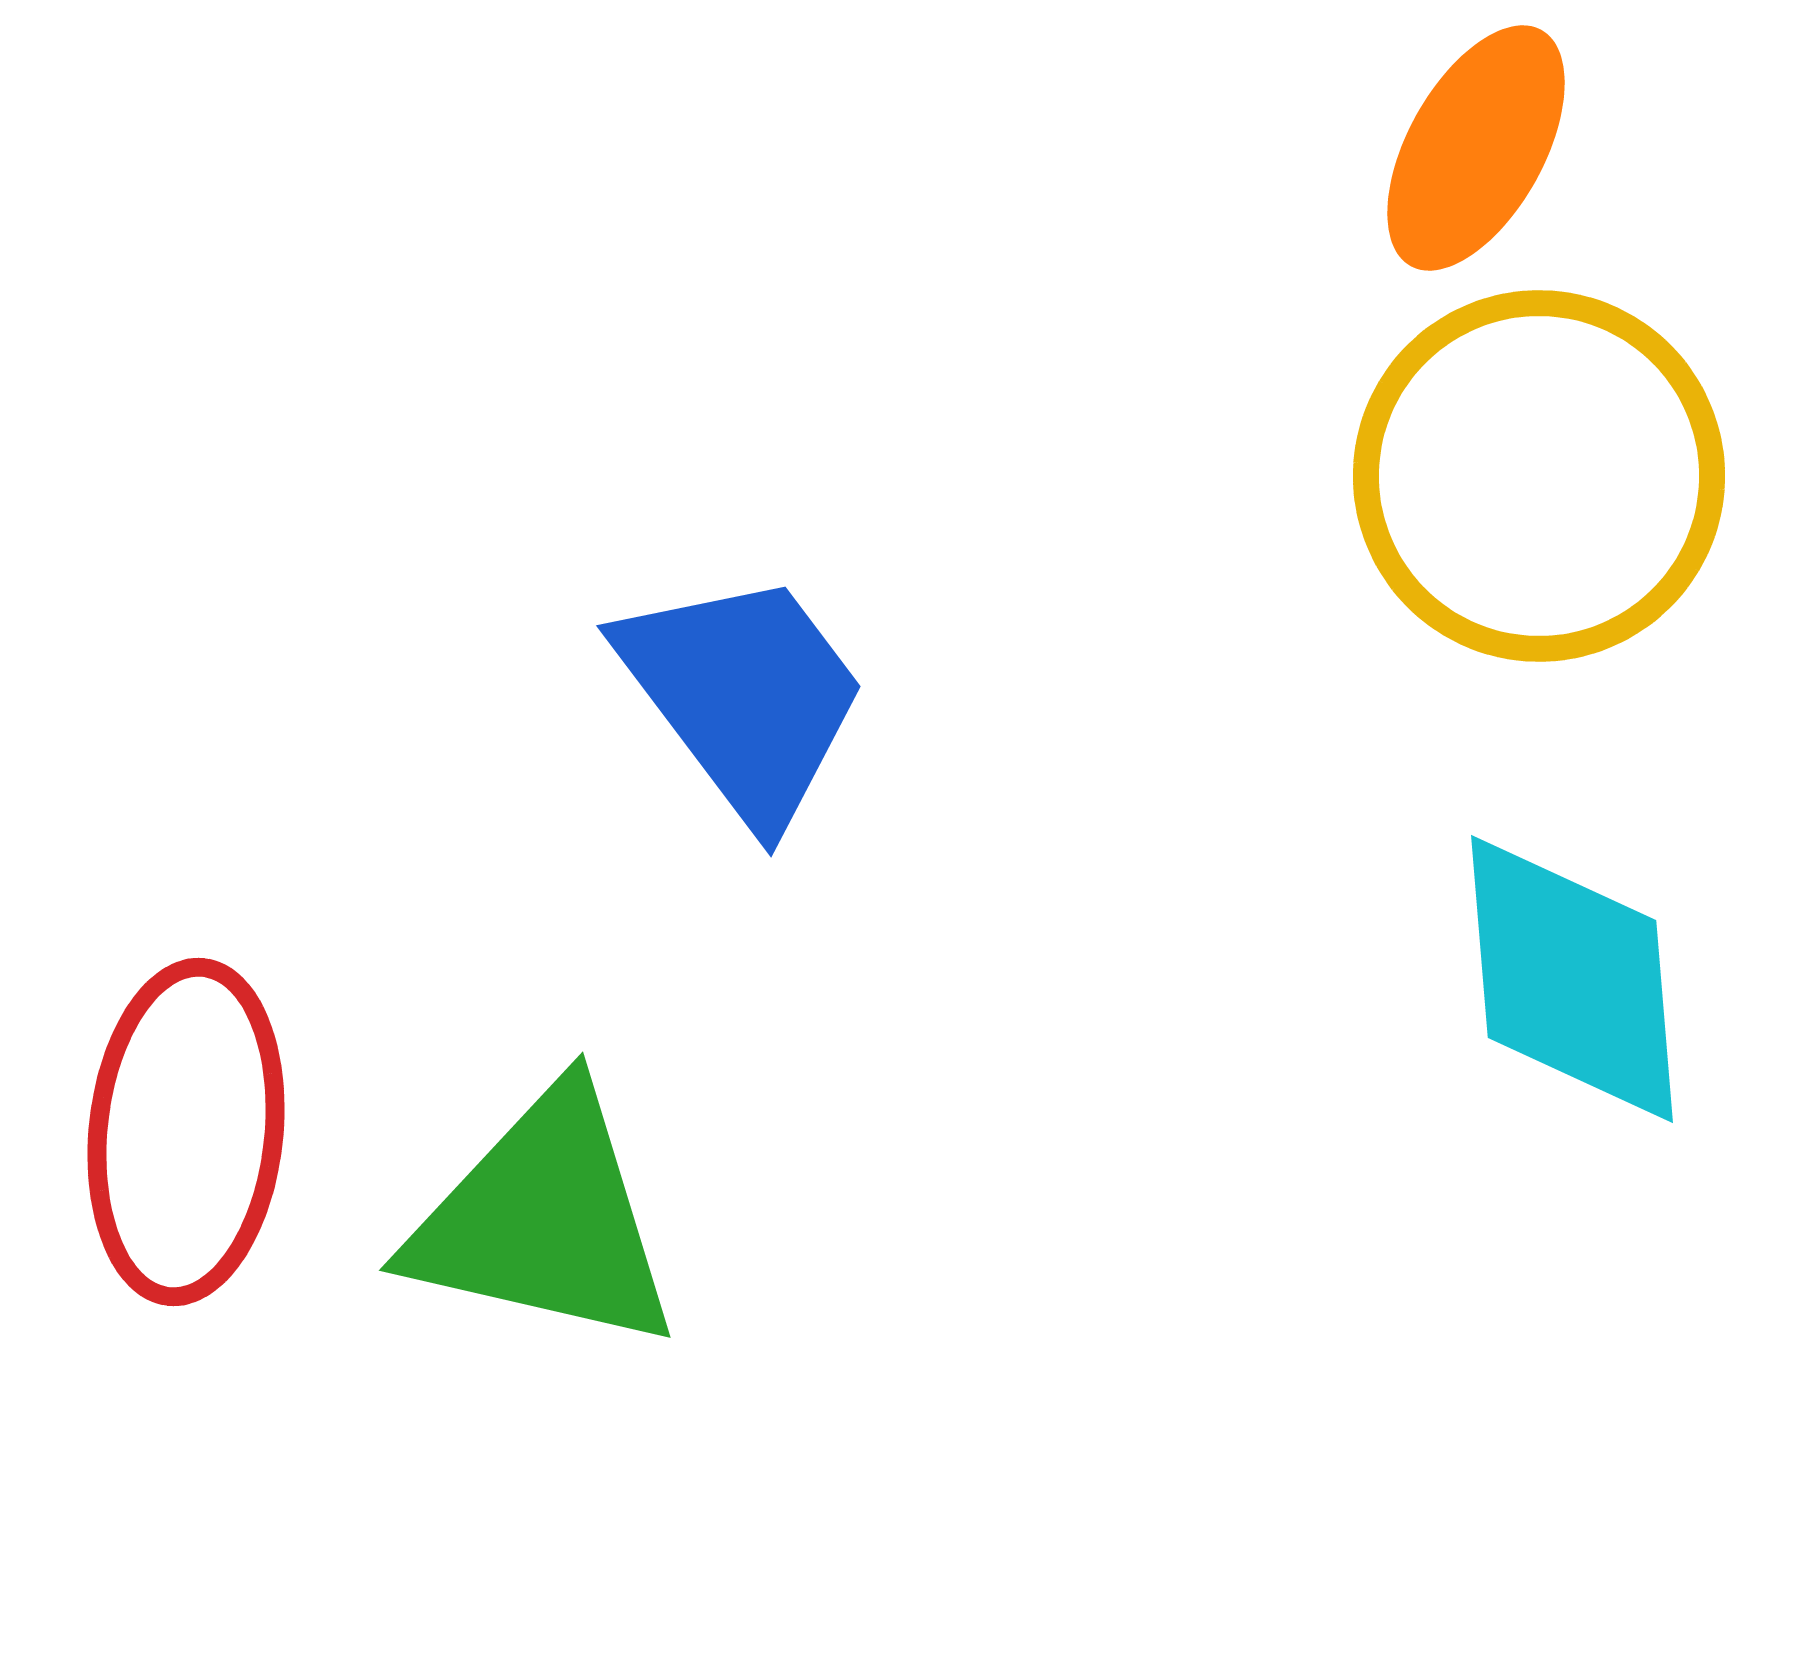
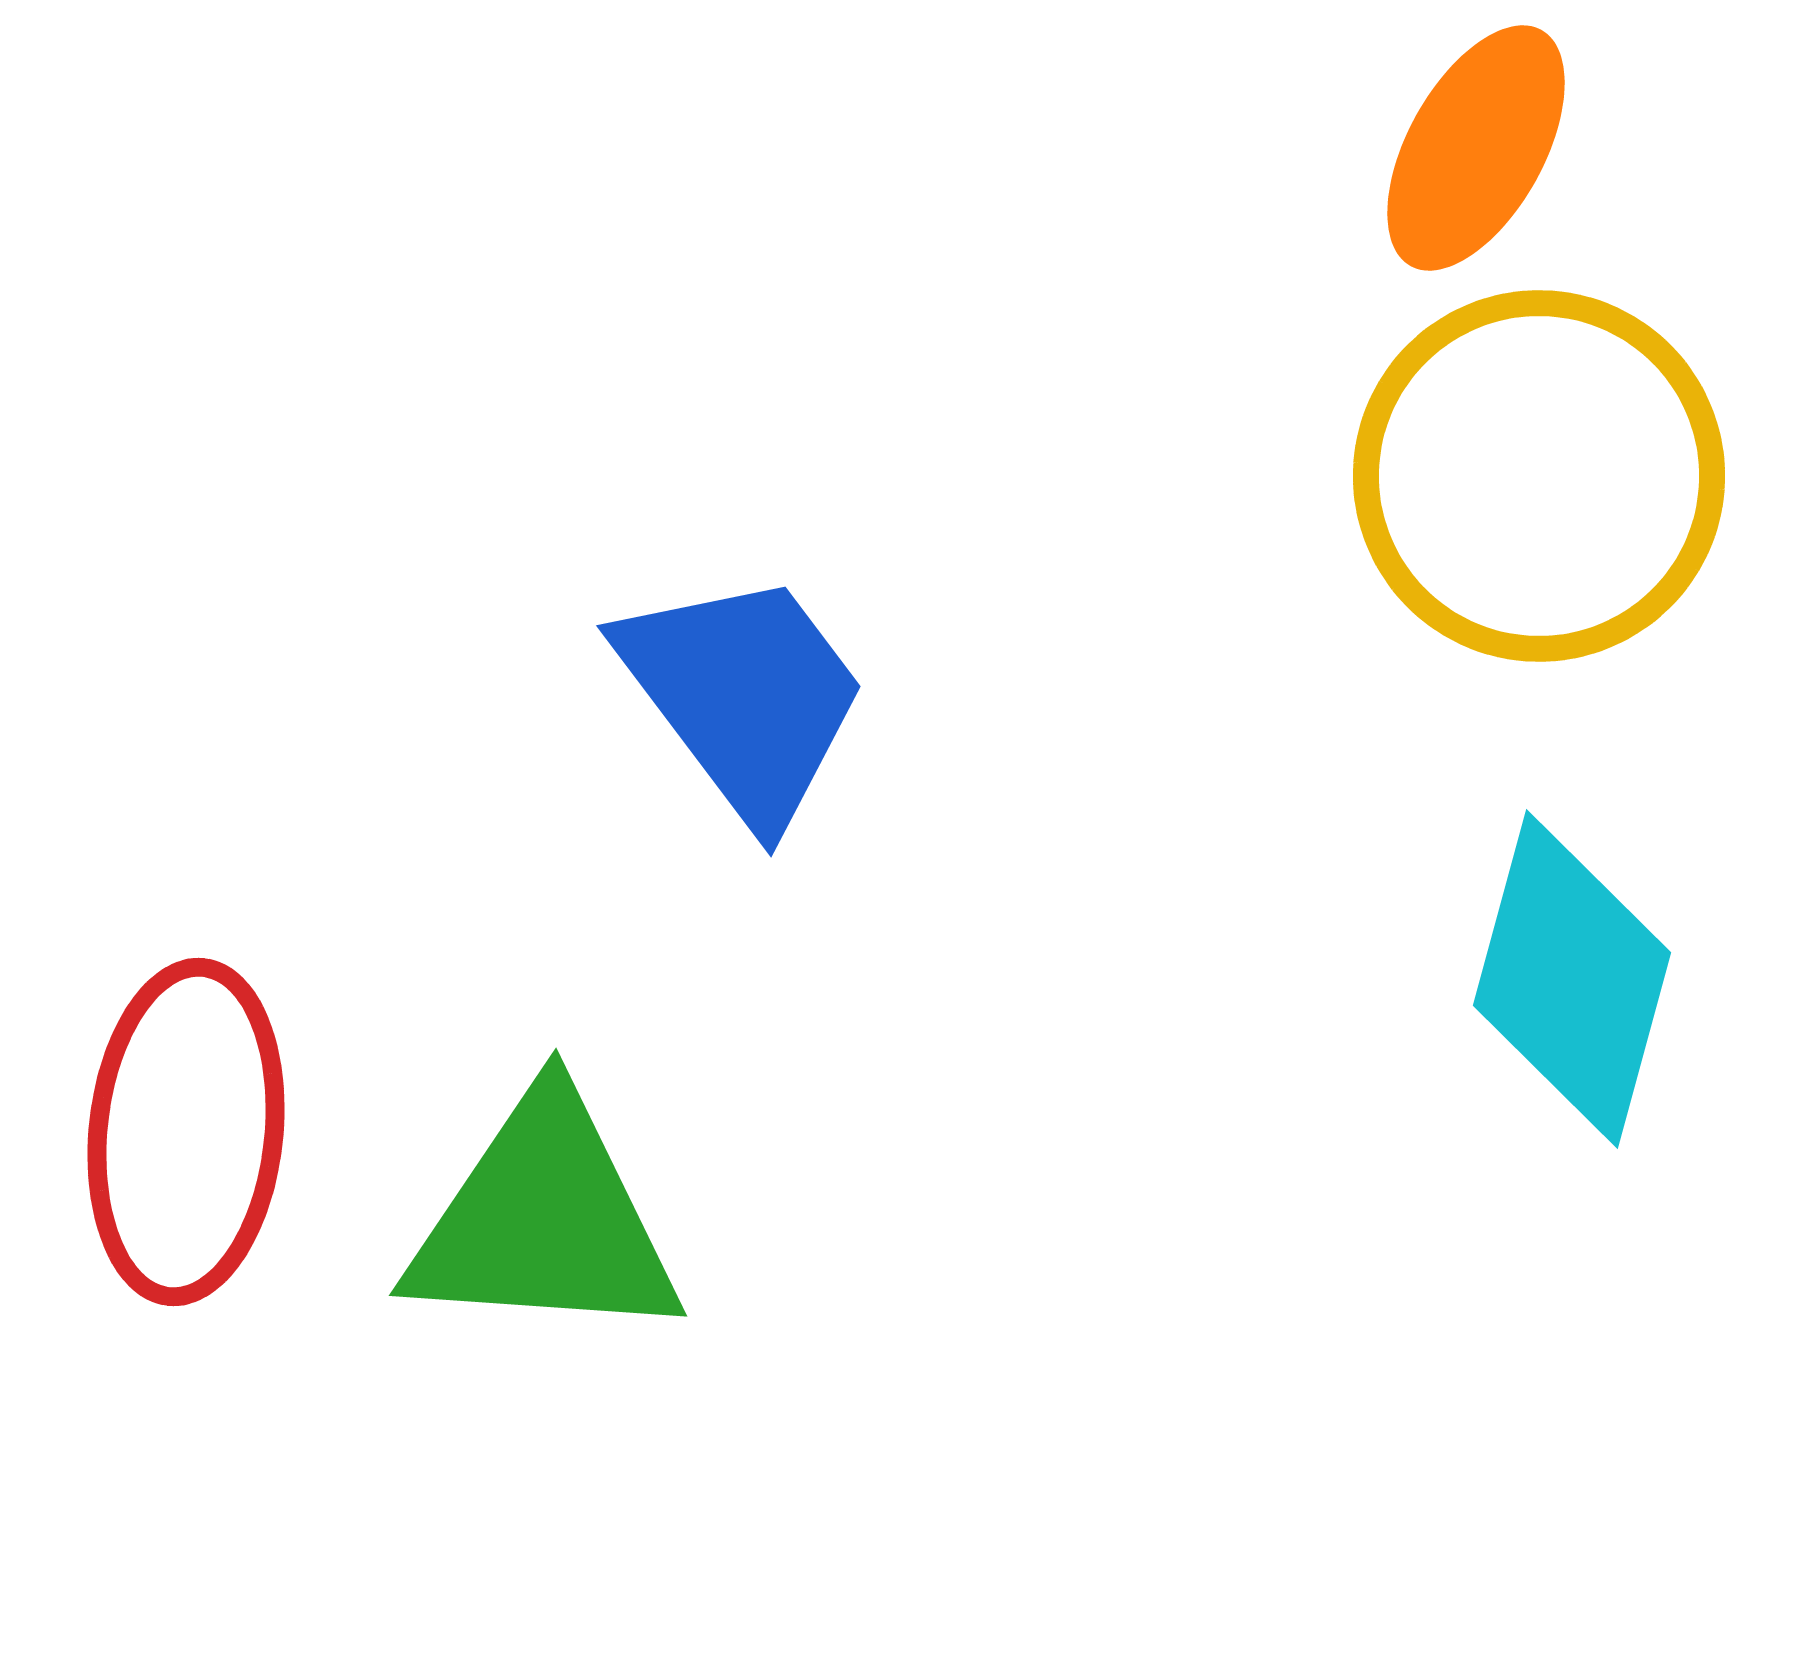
cyan diamond: rotated 20 degrees clockwise
green triangle: rotated 9 degrees counterclockwise
